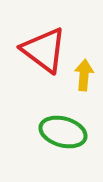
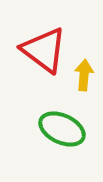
green ellipse: moved 1 px left, 3 px up; rotated 9 degrees clockwise
